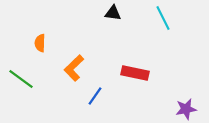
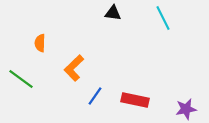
red rectangle: moved 27 px down
